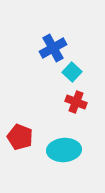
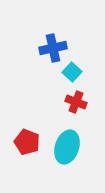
blue cross: rotated 16 degrees clockwise
red pentagon: moved 7 px right, 5 px down
cyan ellipse: moved 3 px right, 3 px up; rotated 68 degrees counterclockwise
